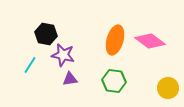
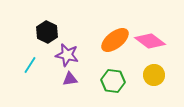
black hexagon: moved 1 px right, 2 px up; rotated 15 degrees clockwise
orange ellipse: rotated 36 degrees clockwise
purple star: moved 4 px right
green hexagon: moved 1 px left
yellow circle: moved 14 px left, 13 px up
